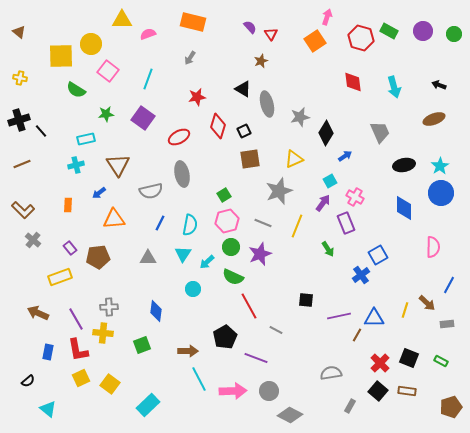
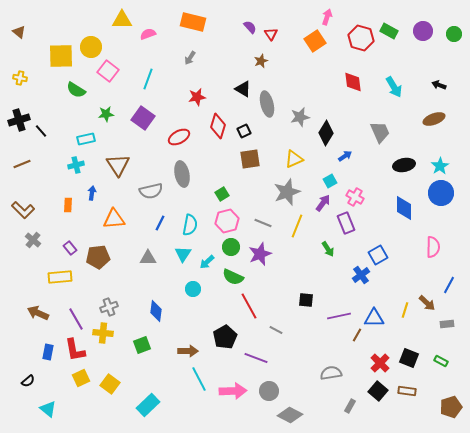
yellow circle at (91, 44): moved 3 px down
cyan arrow at (394, 87): rotated 15 degrees counterclockwise
gray star at (279, 191): moved 8 px right, 1 px down
blue arrow at (99, 193): moved 7 px left; rotated 136 degrees clockwise
green square at (224, 195): moved 2 px left, 1 px up
yellow rectangle at (60, 277): rotated 15 degrees clockwise
gray cross at (109, 307): rotated 18 degrees counterclockwise
red L-shape at (78, 350): moved 3 px left
